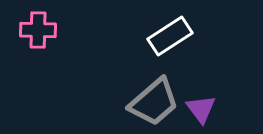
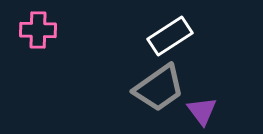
gray trapezoid: moved 5 px right, 14 px up; rotated 6 degrees clockwise
purple triangle: moved 1 px right, 2 px down
